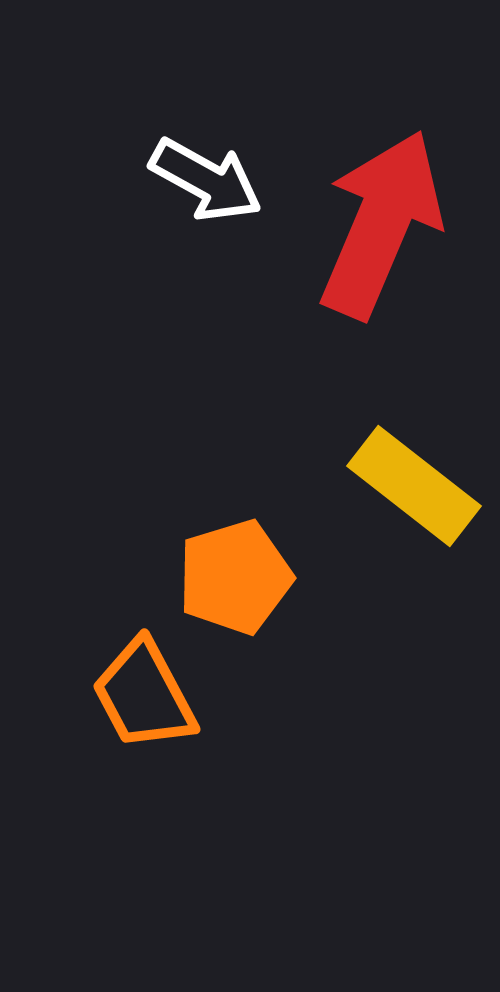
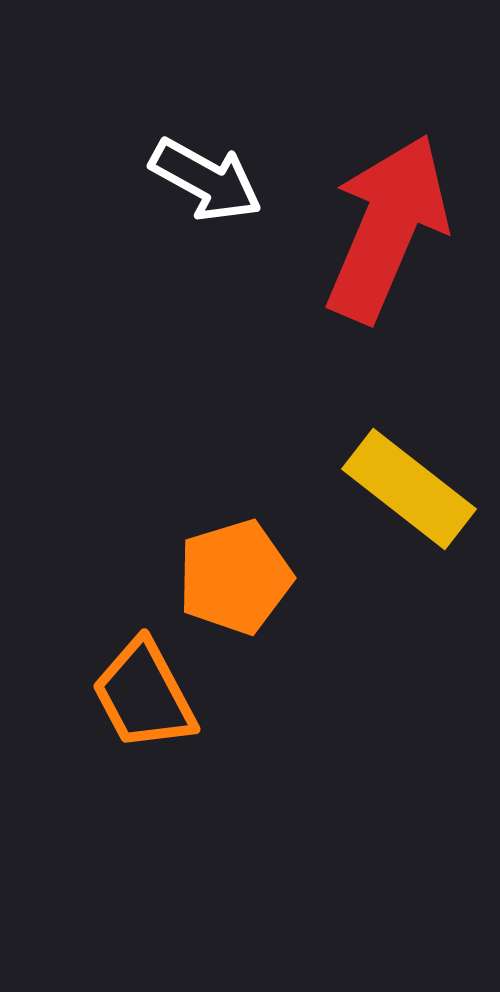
red arrow: moved 6 px right, 4 px down
yellow rectangle: moved 5 px left, 3 px down
